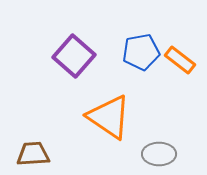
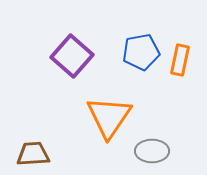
purple square: moved 2 px left
orange rectangle: rotated 64 degrees clockwise
orange triangle: rotated 30 degrees clockwise
gray ellipse: moved 7 px left, 3 px up
